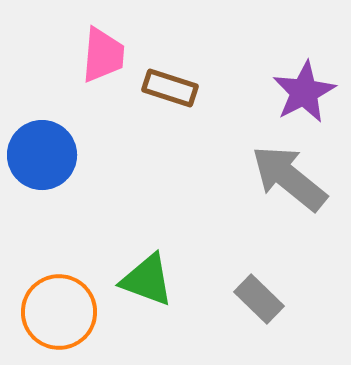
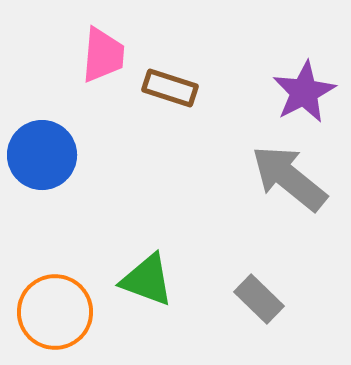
orange circle: moved 4 px left
